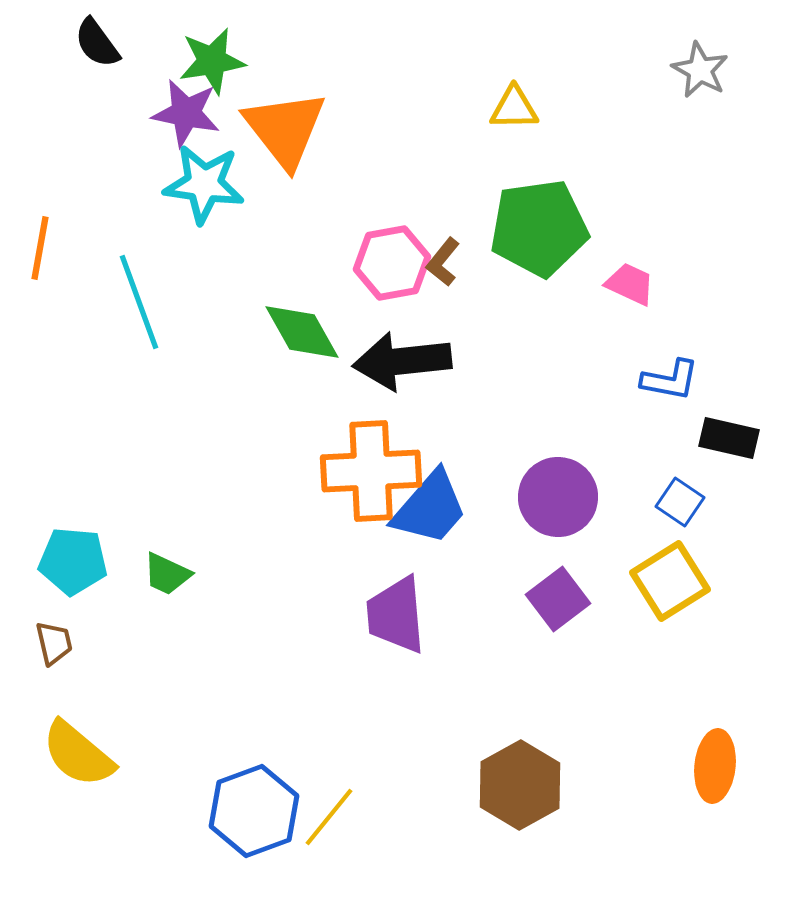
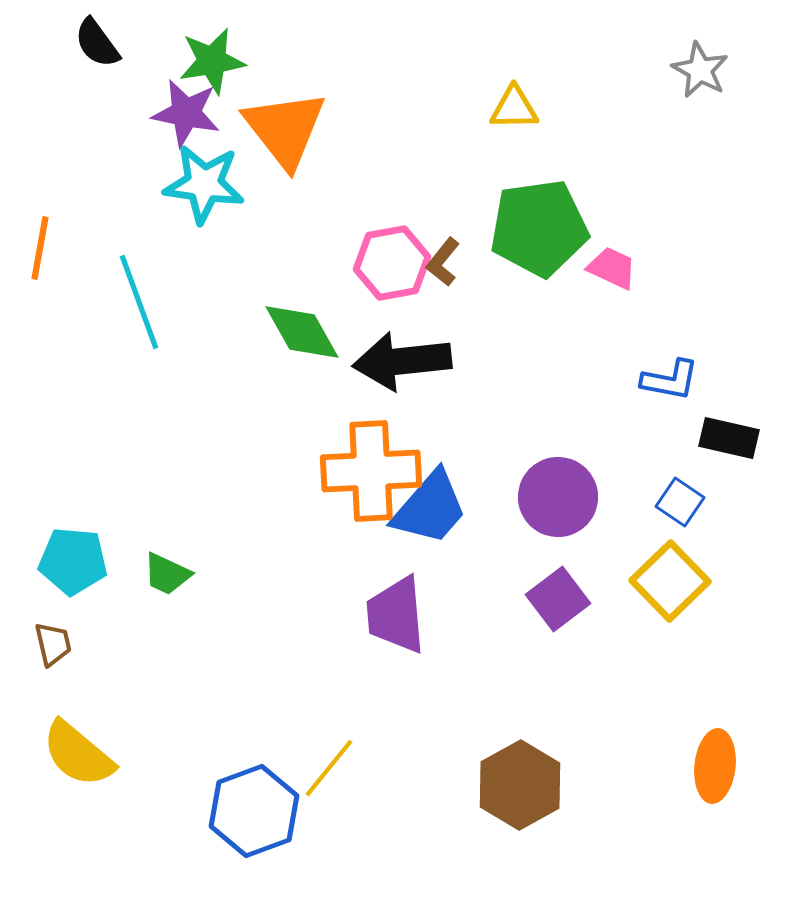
pink trapezoid: moved 18 px left, 16 px up
yellow square: rotated 12 degrees counterclockwise
brown trapezoid: moved 1 px left, 1 px down
yellow line: moved 49 px up
